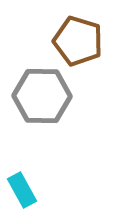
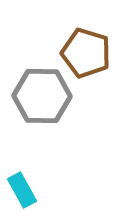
brown pentagon: moved 8 px right, 12 px down
